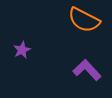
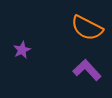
orange semicircle: moved 3 px right, 8 px down
